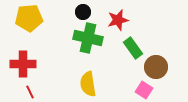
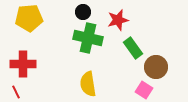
red line: moved 14 px left
